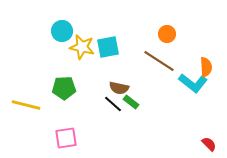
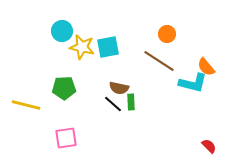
orange semicircle: rotated 144 degrees clockwise
cyan L-shape: rotated 24 degrees counterclockwise
green rectangle: rotated 49 degrees clockwise
red semicircle: moved 2 px down
